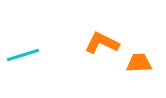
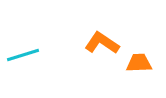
orange L-shape: rotated 8 degrees clockwise
